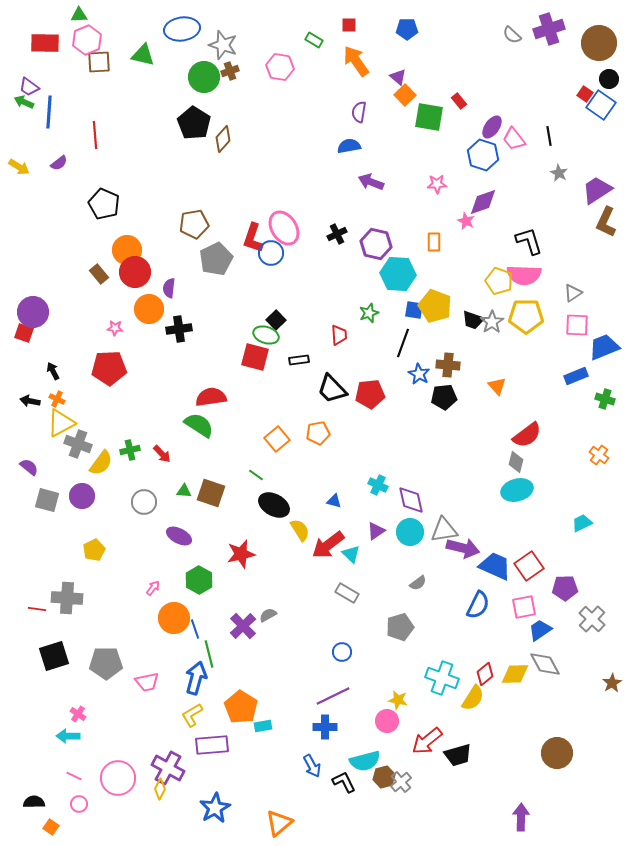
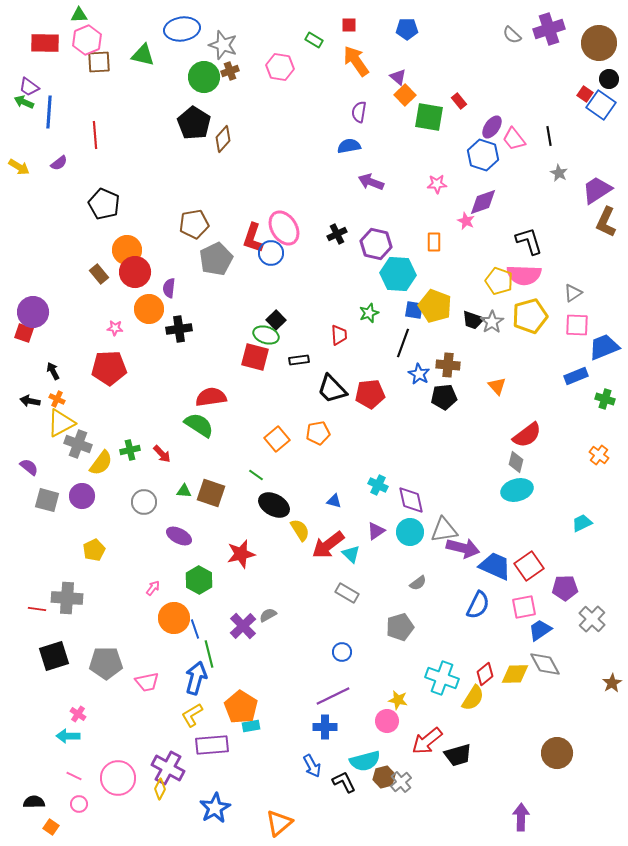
yellow pentagon at (526, 316): moved 4 px right; rotated 16 degrees counterclockwise
cyan rectangle at (263, 726): moved 12 px left
